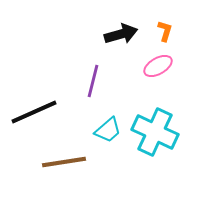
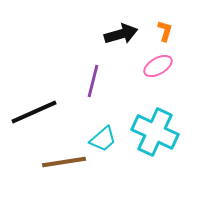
cyan trapezoid: moved 5 px left, 9 px down
